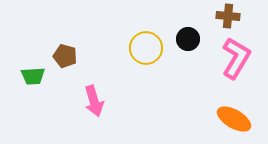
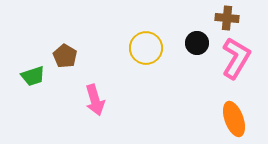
brown cross: moved 1 px left, 2 px down
black circle: moved 9 px right, 4 px down
brown pentagon: rotated 15 degrees clockwise
green trapezoid: rotated 15 degrees counterclockwise
pink arrow: moved 1 px right, 1 px up
orange ellipse: rotated 40 degrees clockwise
